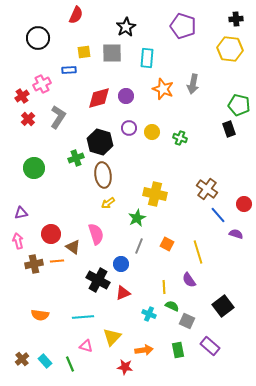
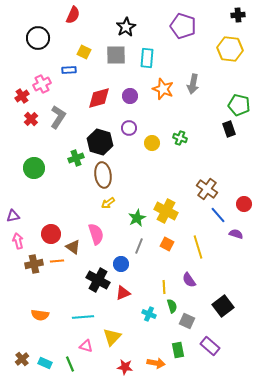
red semicircle at (76, 15): moved 3 px left
black cross at (236, 19): moved 2 px right, 4 px up
yellow square at (84, 52): rotated 32 degrees clockwise
gray square at (112, 53): moved 4 px right, 2 px down
purple circle at (126, 96): moved 4 px right
red cross at (28, 119): moved 3 px right
yellow circle at (152, 132): moved 11 px down
yellow cross at (155, 194): moved 11 px right, 17 px down; rotated 15 degrees clockwise
purple triangle at (21, 213): moved 8 px left, 3 px down
yellow line at (198, 252): moved 5 px up
green semicircle at (172, 306): rotated 48 degrees clockwise
orange arrow at (144, 350): moved 12 px right, 13 px down; rotated 18 degrees clockwise
cyan rectangle at (45, 361): moved 2 px down; rotated 24 degrees counterclockwise
